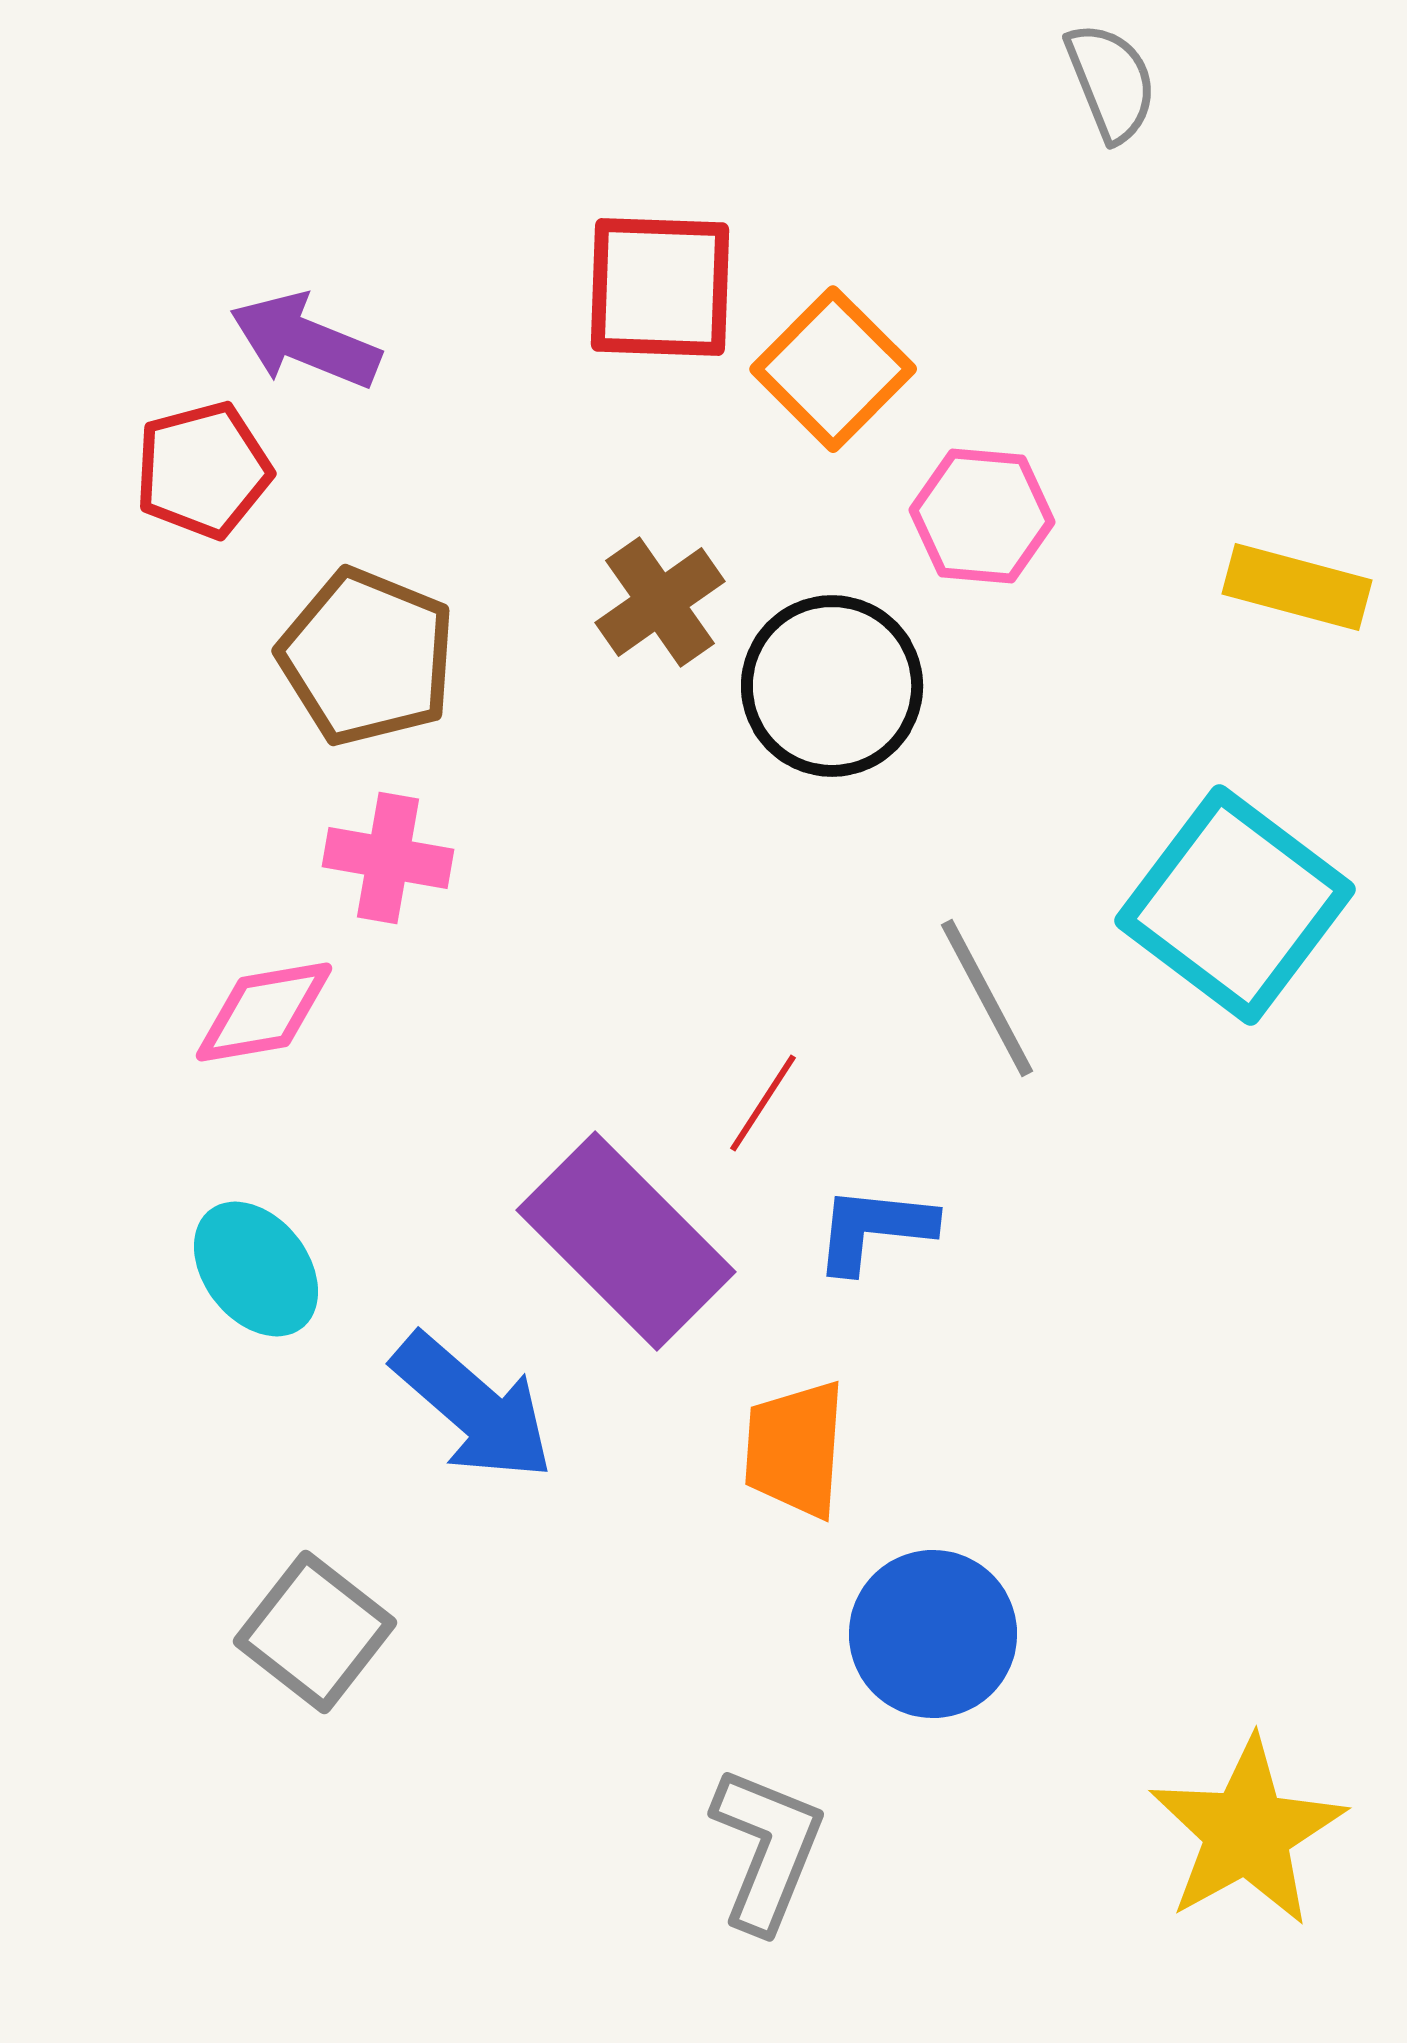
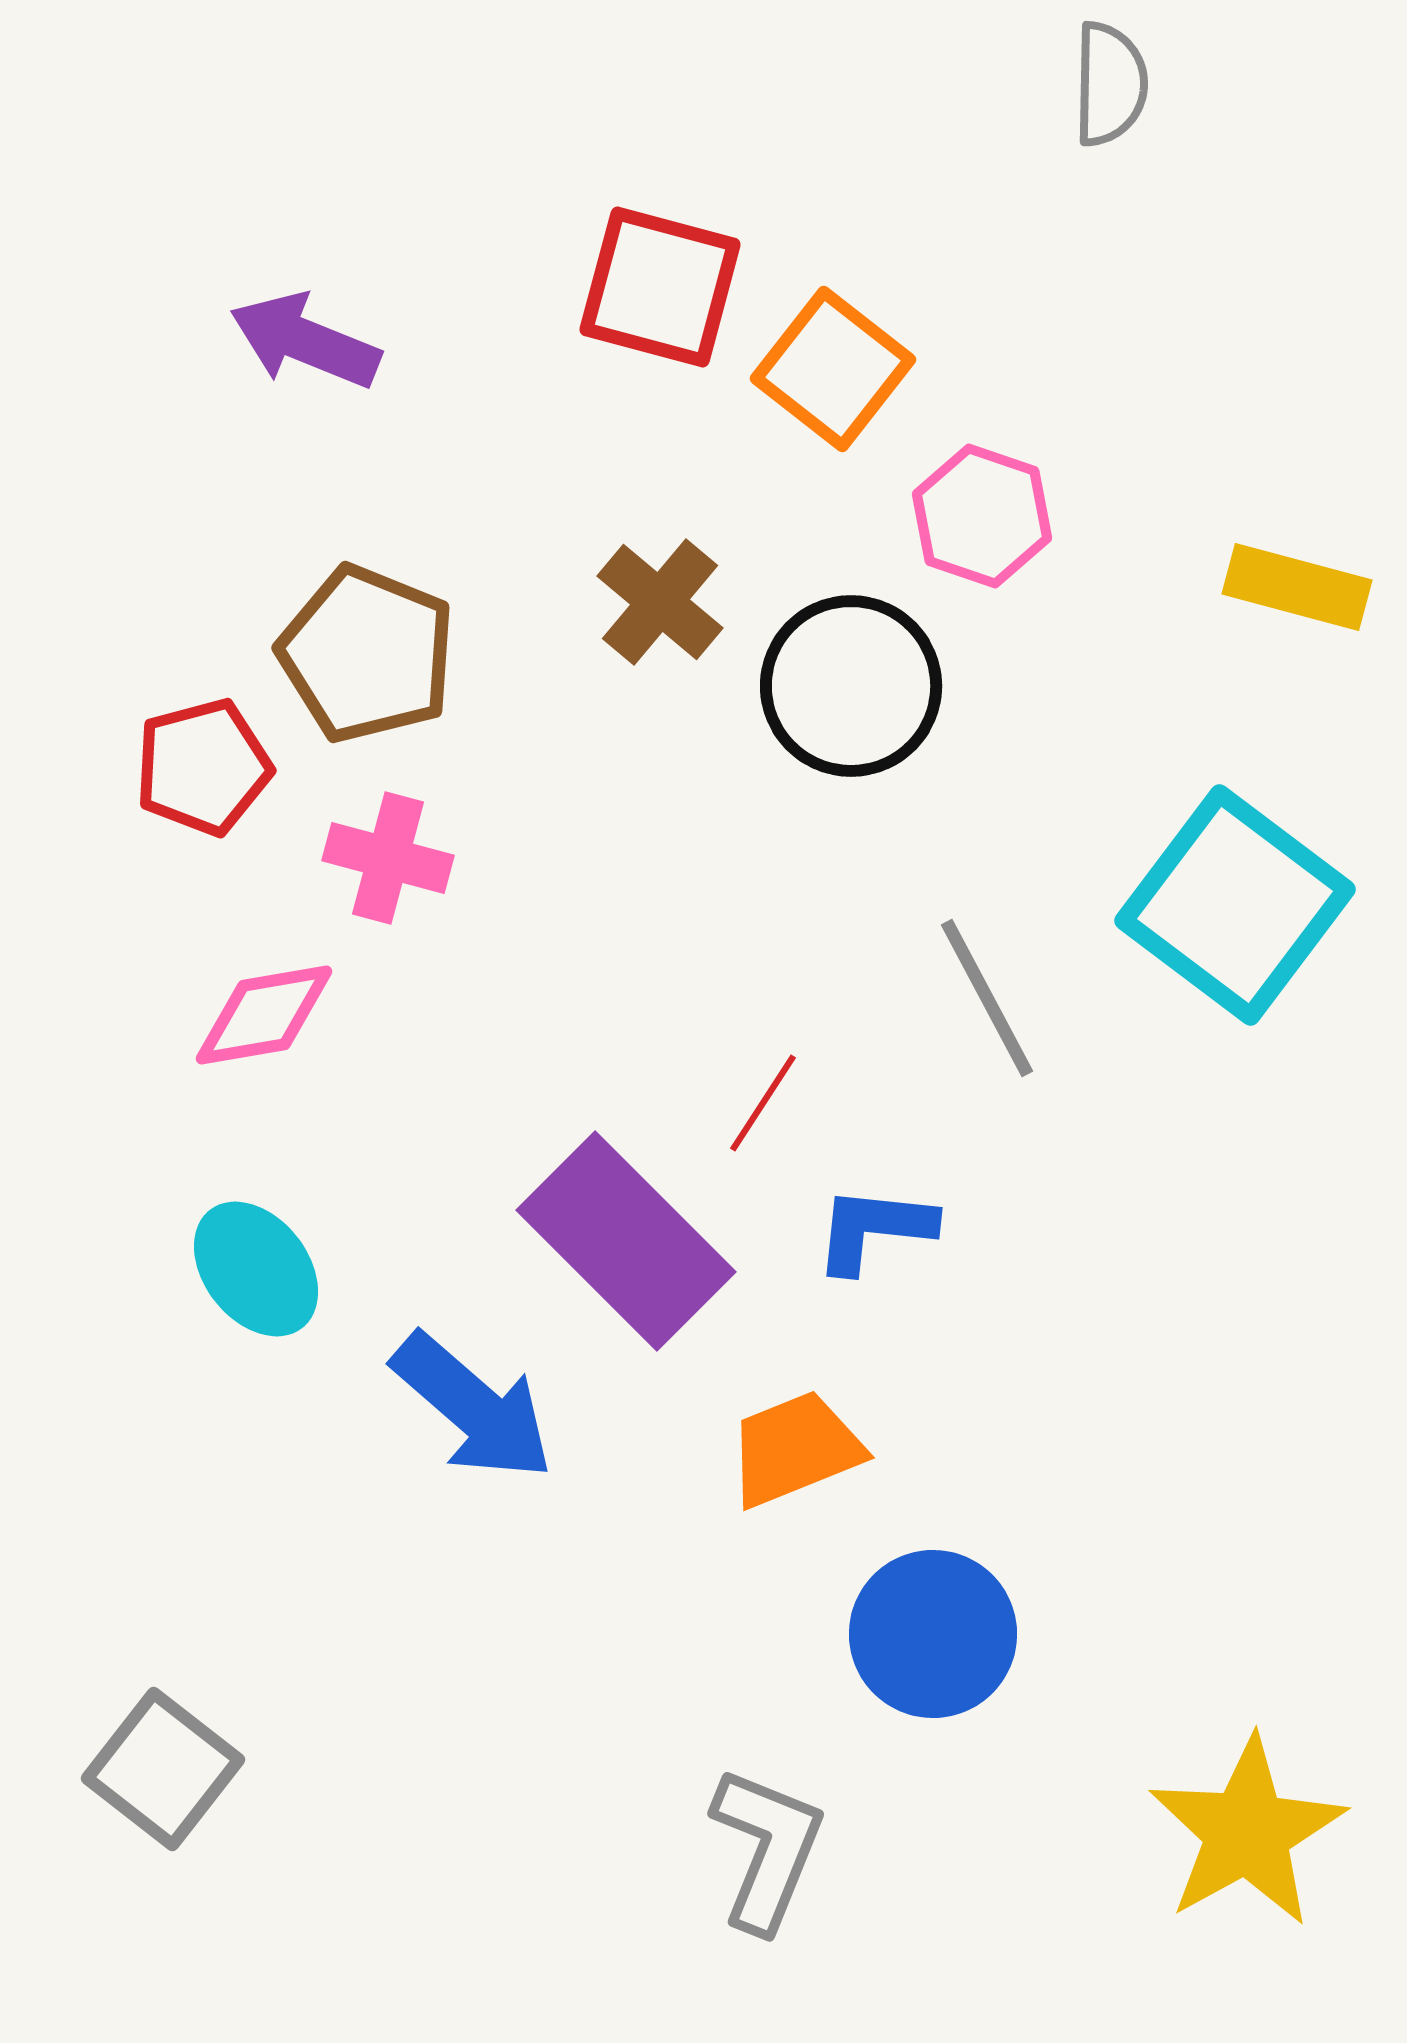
gray semicircle: moved 1 px left, 2 px down; rotated 23 degrees clockwise
red square: rotated 13 degrees clockwise
orange square: rotated 7 degrees counterclockwise
red pentagon: moved 297 px down
pink hexagon: rotated 14 degrees clockwise
brown cross: rotated 15 degrees counterclockwise
brown pentagon: moved 3 px up
black circle: moved 19 px right
pink cross: rotated 5 degrees clockwise
pink diamond: moved 3 px down
orange trapezoid: rotated 64 degrees clockwise
gray square: moved 152 px left, 137 px down
